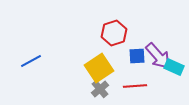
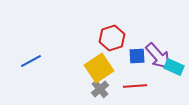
red hexagon: moved 2 px left, 5 px down
